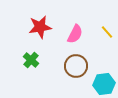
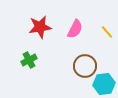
pink semicircle: moved 5 px up
green cross: moved 2 px left; rotated 21 degrees clockwise
brown circle: moved 9 px right
